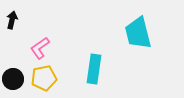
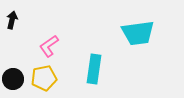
cyan trapezoid: rotated 84 degrees counterclockwise
pink L-shape: moved 9 px right, 2 px up
